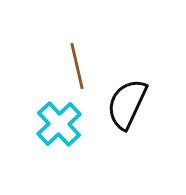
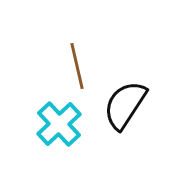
black semicircle: moved 2 px left, 1 px down; rotated 8 degrees clockwise
